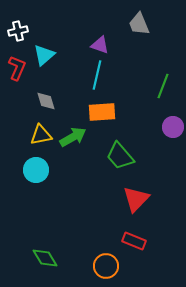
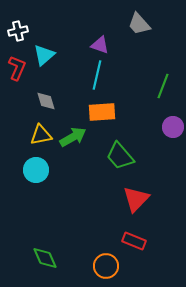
gray trapezoid: rotated 20 degrees counterclockwise
green diamond: rotated 8 degrees clockwise
